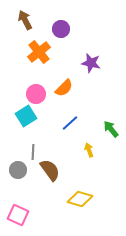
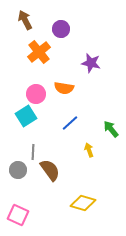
orange semicircle: rotated 54 degrees clockwise
yellow diamond: moved 3 px right, 4 px down
